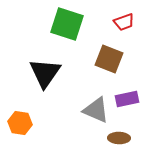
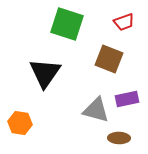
gray triangle: rotated 8 degrees counterclockwise
